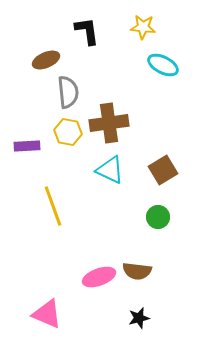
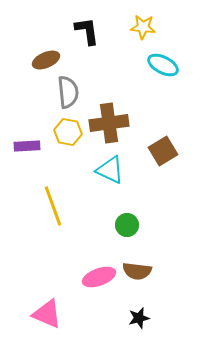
brown square: moved 19 px up
green circle: moved 31 px left, 8 px down
